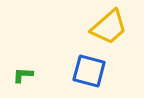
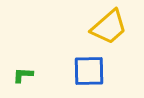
blue square: rotated 16 degrees counterclockwise
